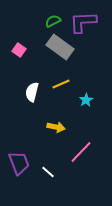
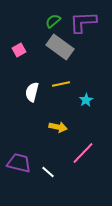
green semicircle: rotated 14 degrees counterclockwise
pink square: rotated 24 degrees clockwise
yellow line: rotated 12 degrees clockwise
yellow arrow: moved 2 px right
pink line: moved 2 px right, 1 px down
purple trapezoid: rotated 55 degrees counterclockwise
